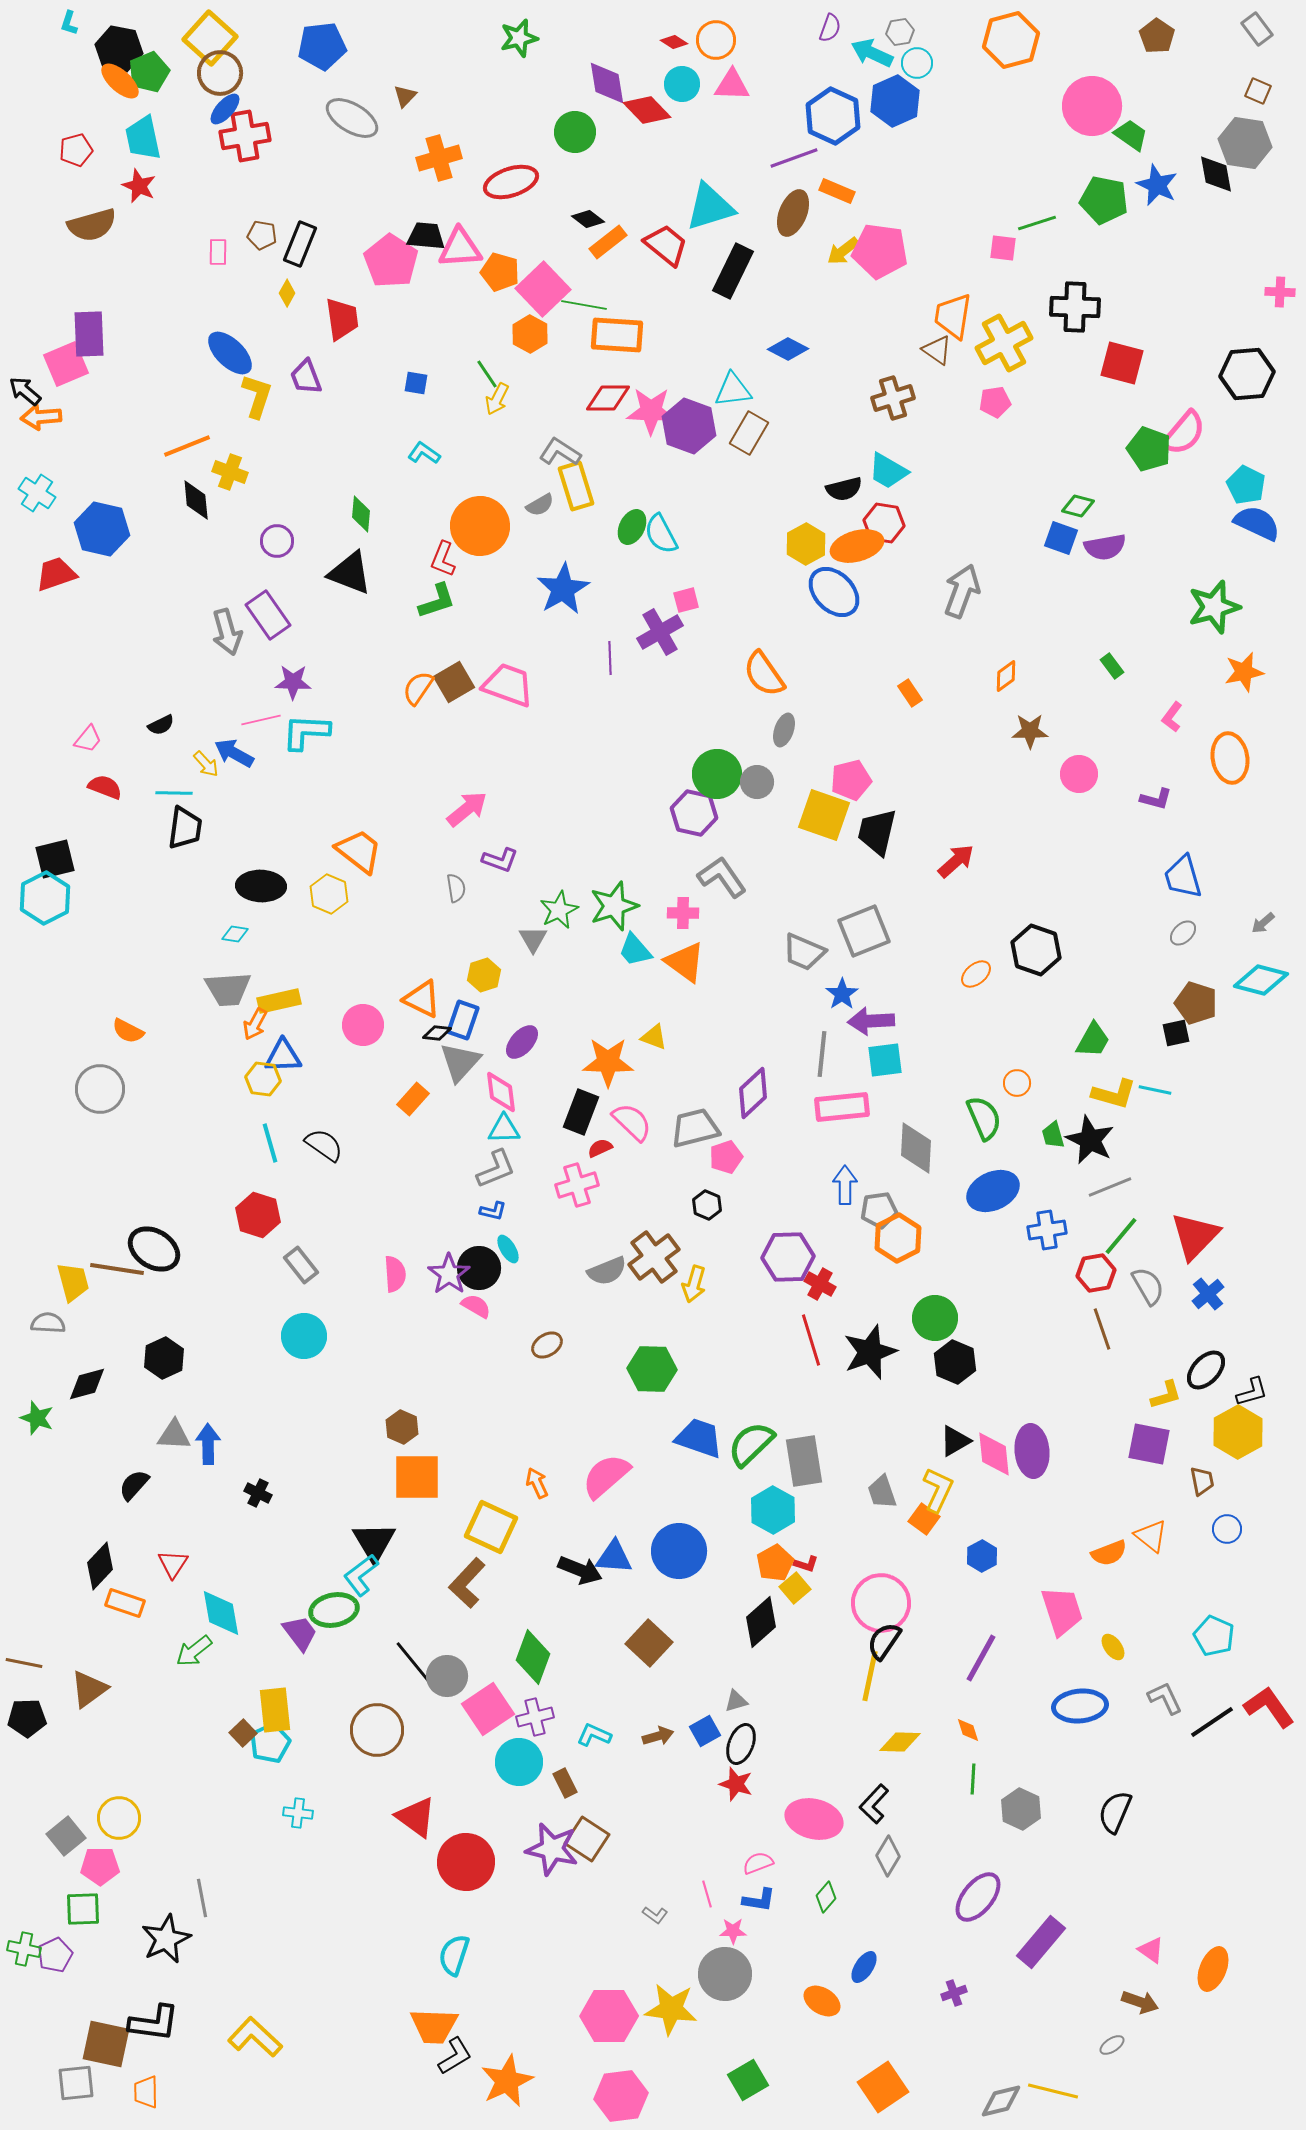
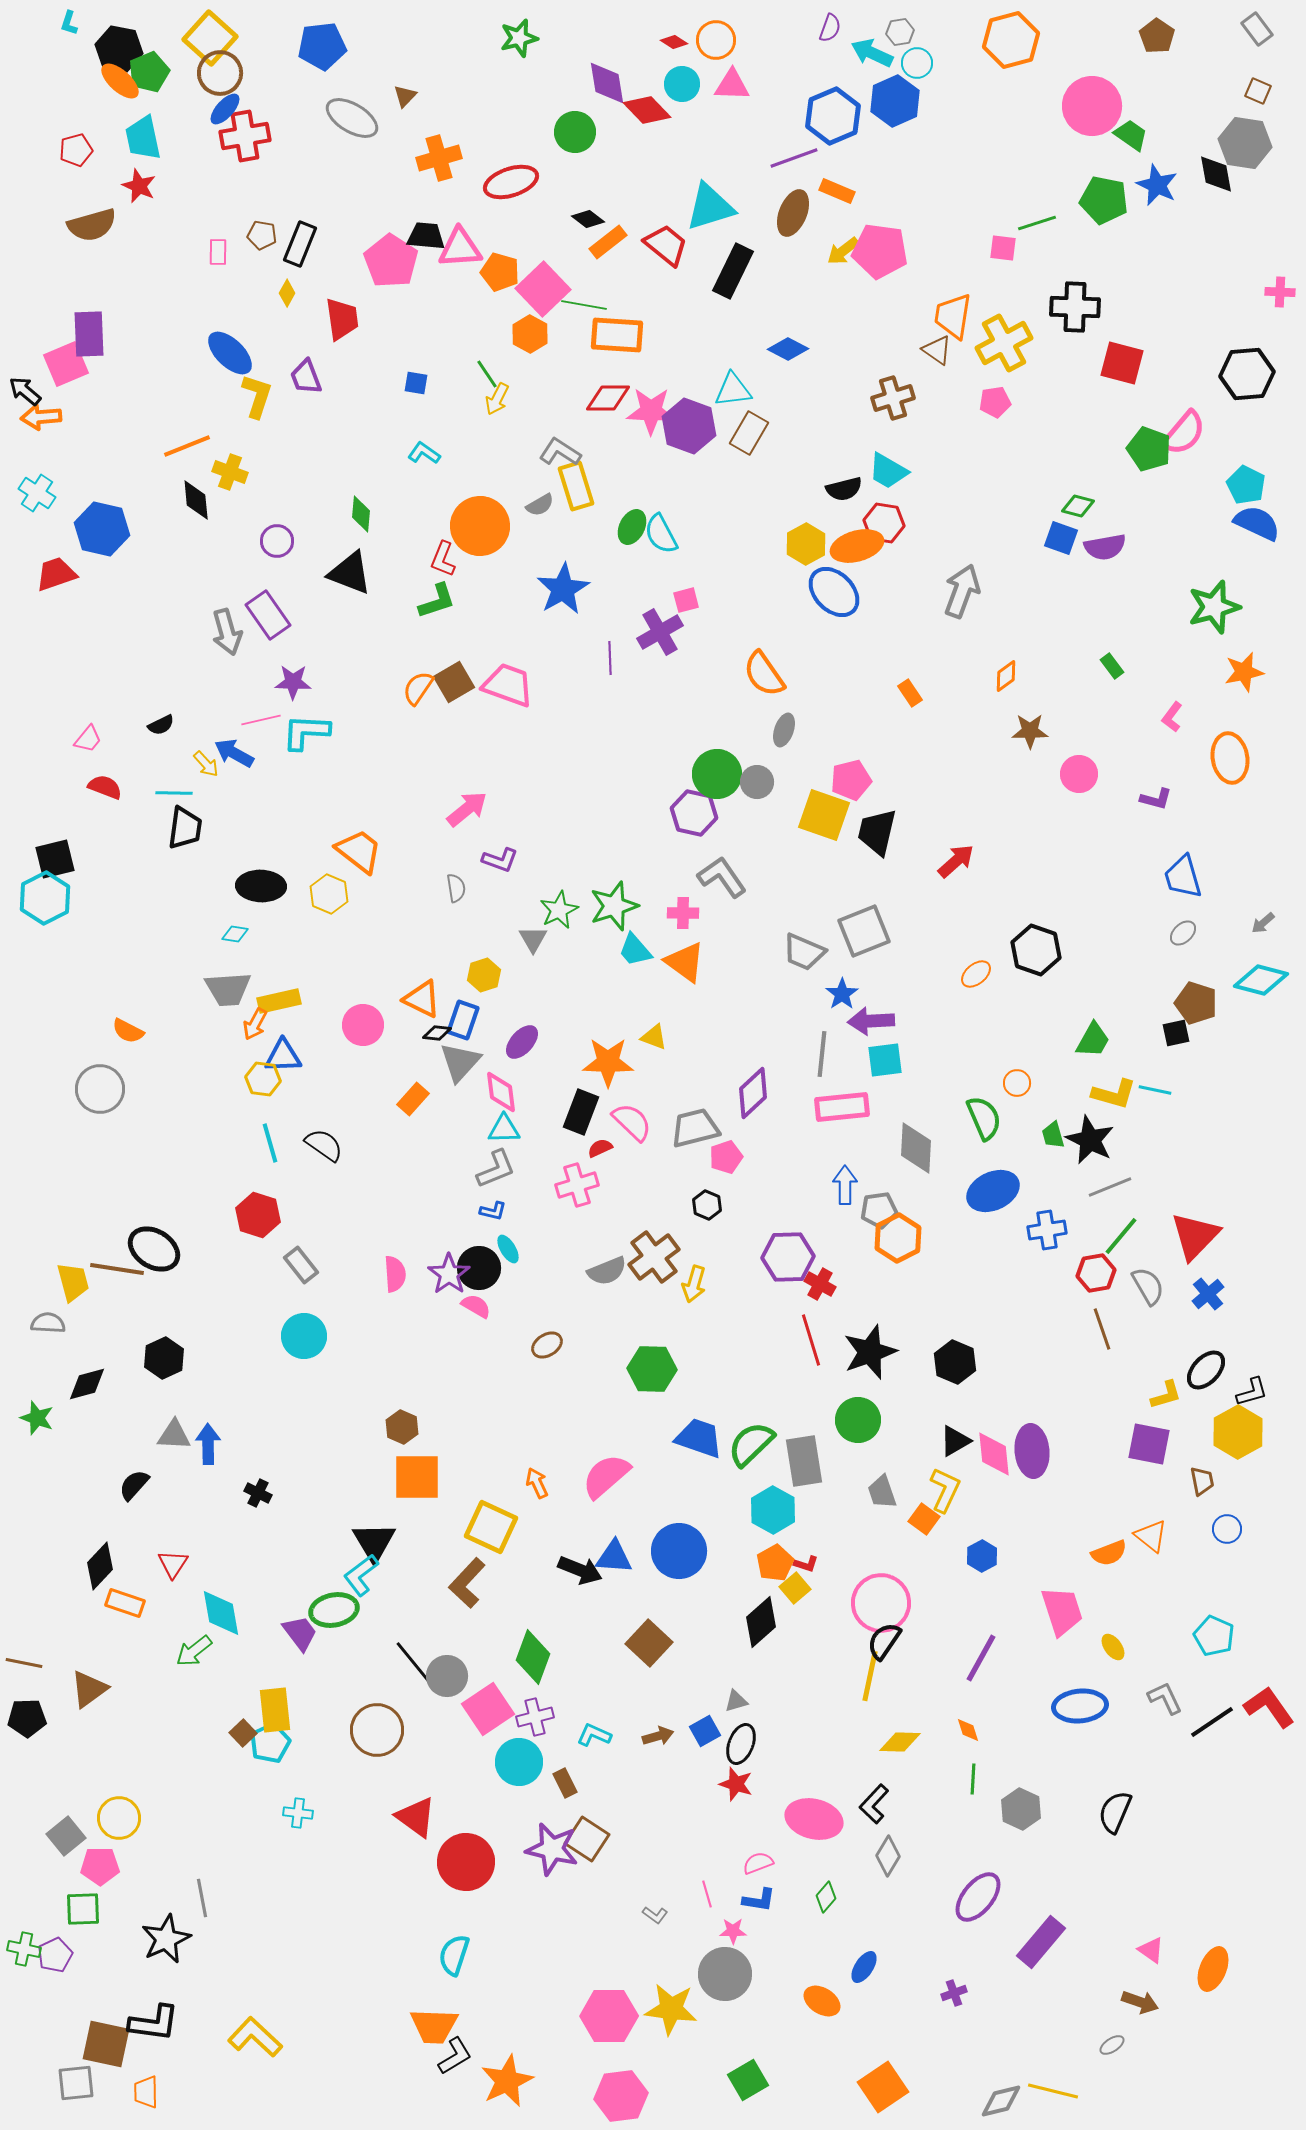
blue hexagon at (833, 116): rotated 12 degrees clockwise
green circle at (935, 1318): moved 77 px left, 102 px down
yellow L-shape at (938, 1490): moved 7 px right
